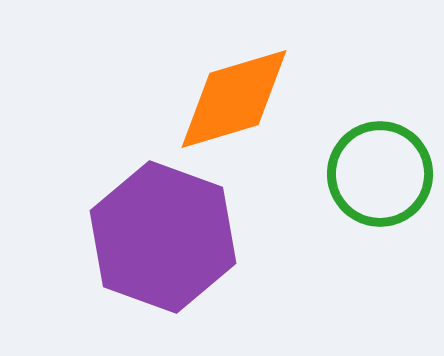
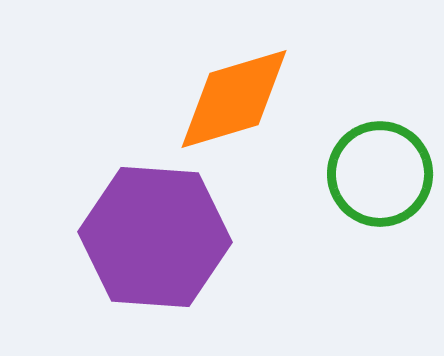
purple hexagon: moved 8 px left; rotated 16 degrees counterclockwise
